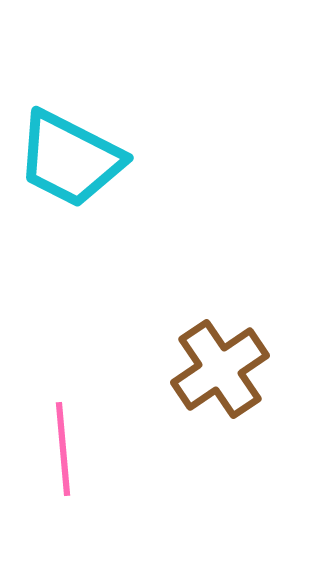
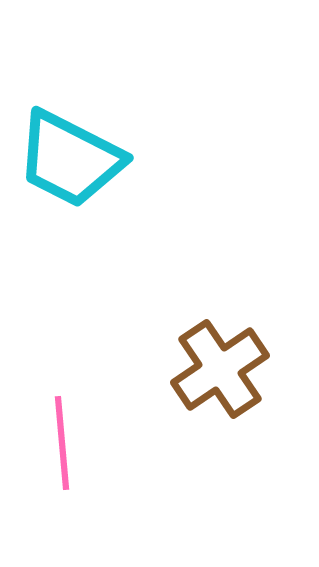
pink line: moved 1 px left, 6 px up
